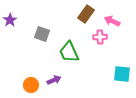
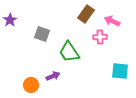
green trapezoid: rotated 10 degrees counterclockwise
cyan square: moved 2 px left, 3 px up
purple arrow: moved 1 px left, 4 px up
